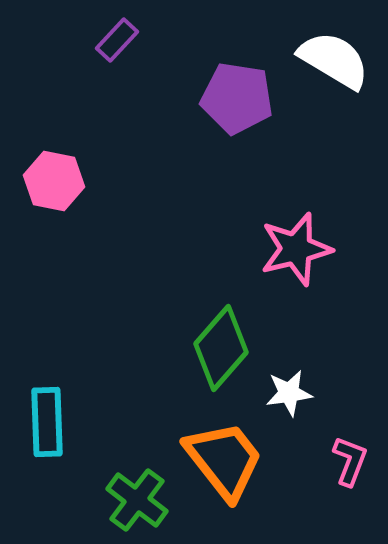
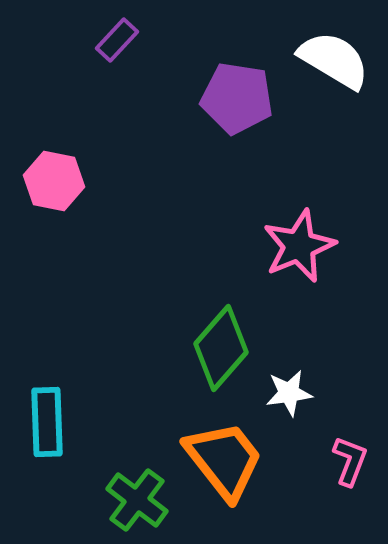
pink star: moved 3 px right, 3 px up; rotated 8 degrees counterclockwise
